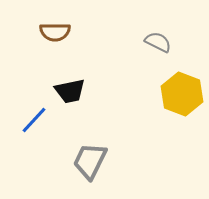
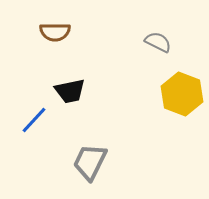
gray trapezoid: moved 1 px down
